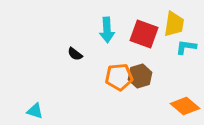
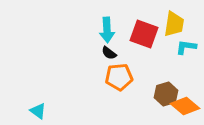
black semicircle: moved 34 px right, 1 px up
brown hexagon: moved 26 px right, 18 px down
cyan triangle: moved 3 px right; rotated 18 degrees clockwise
